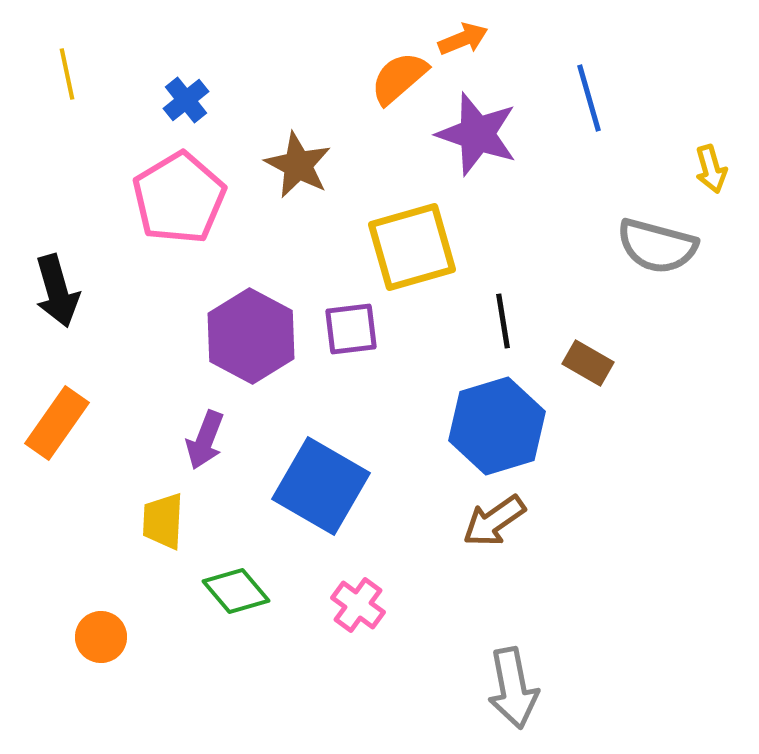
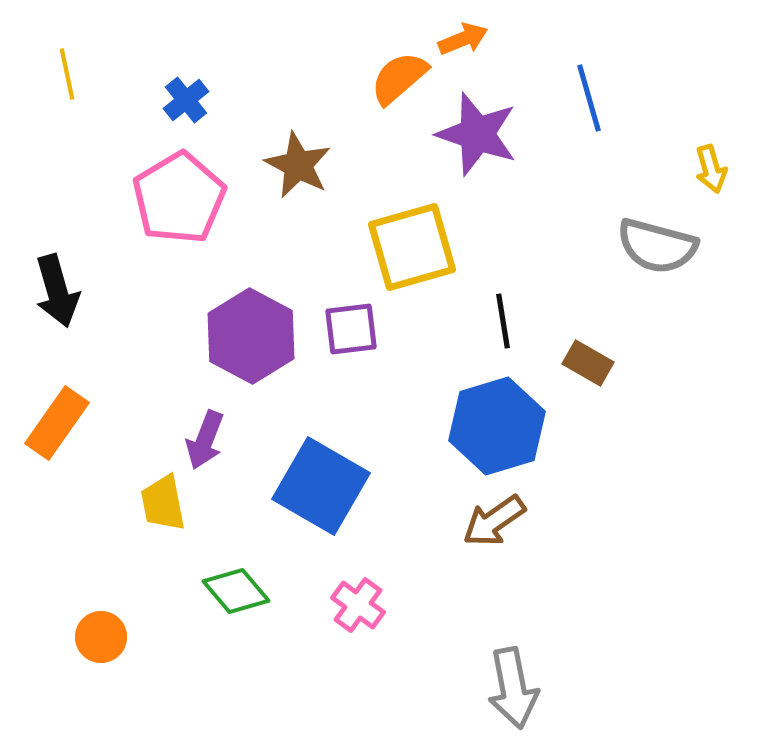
yellow trapezoid: moved 18 px up; rotated 14 degrees counterclockwise
